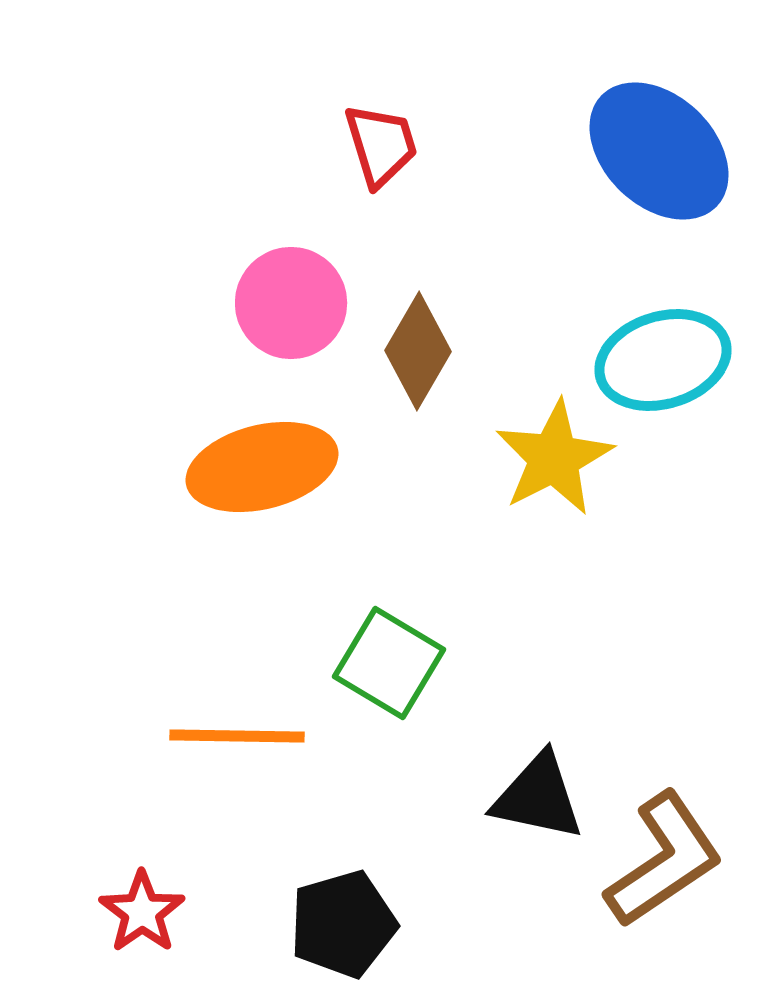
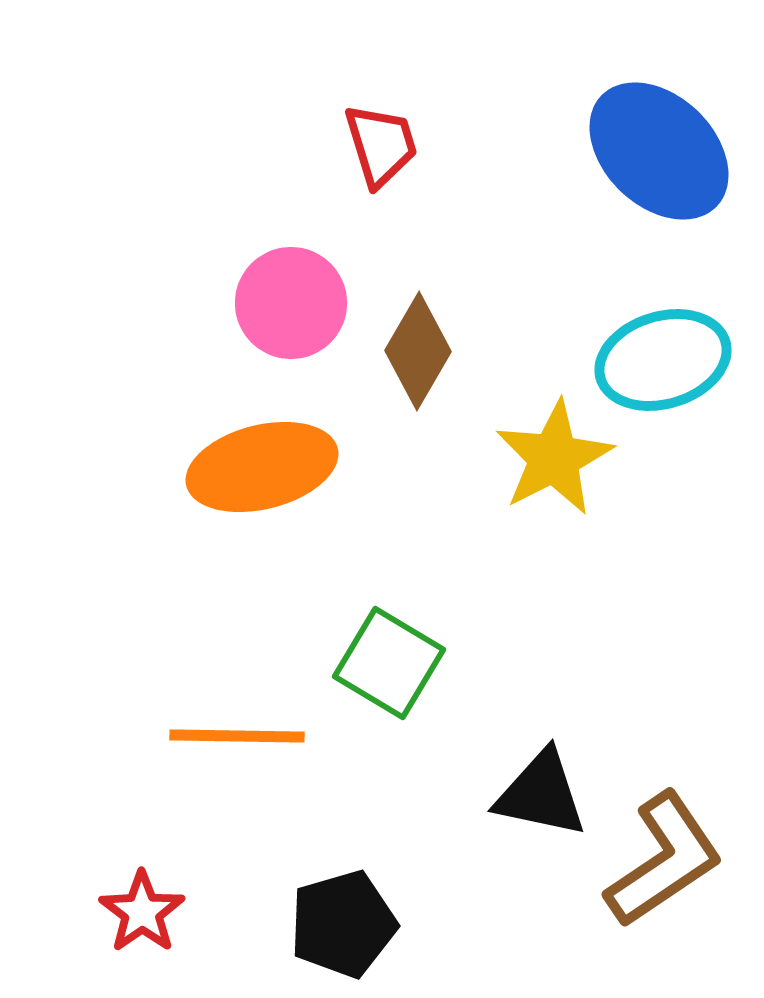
black triangle: moved 3 px right, 3 px up
